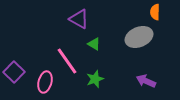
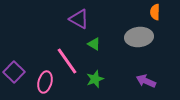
gray ellipse: rotated 16 degrees clockwise
